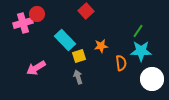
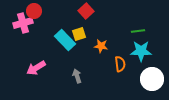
red circle: moved 3 px left, 3 px up
green line: rotated 48 degrees clockwise
orange star: rotated 16 degrees clockwise
yellow square: moved 22 px up
orange semicircle: moved 1 px left, 1 px down
gray arrow: moved 1 px left, 1 px up
